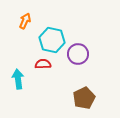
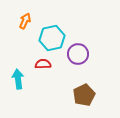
cyan hexagon: moved 2 px up; rotated 25 degrees counterclockwise
brown pentagon: moved 3 px up
